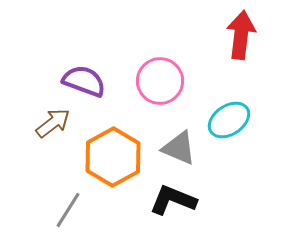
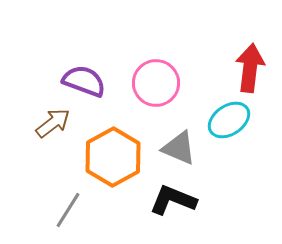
red arrow: moved 9 px right, 33 px down
pink circle: moved 4 px left, 2 px down
